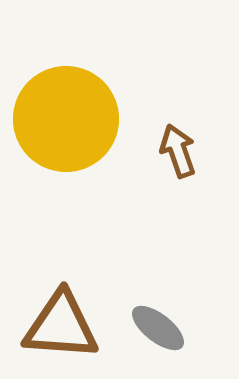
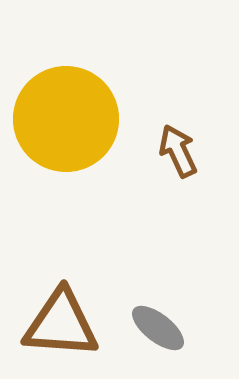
brown arrow: rotated 6 degrees counterclockwise
brown triangle: moved 2 px up
